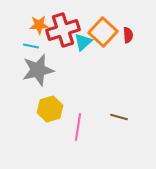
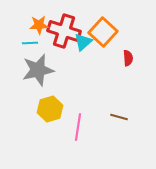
red cross: moved 1 px right, 1 px down; rotated 36 degrees clockwise
red semicircle: moved 23 px down
cyan line: moved 1 px left, 3 px up; rotated 14 degrees counterclockwise
